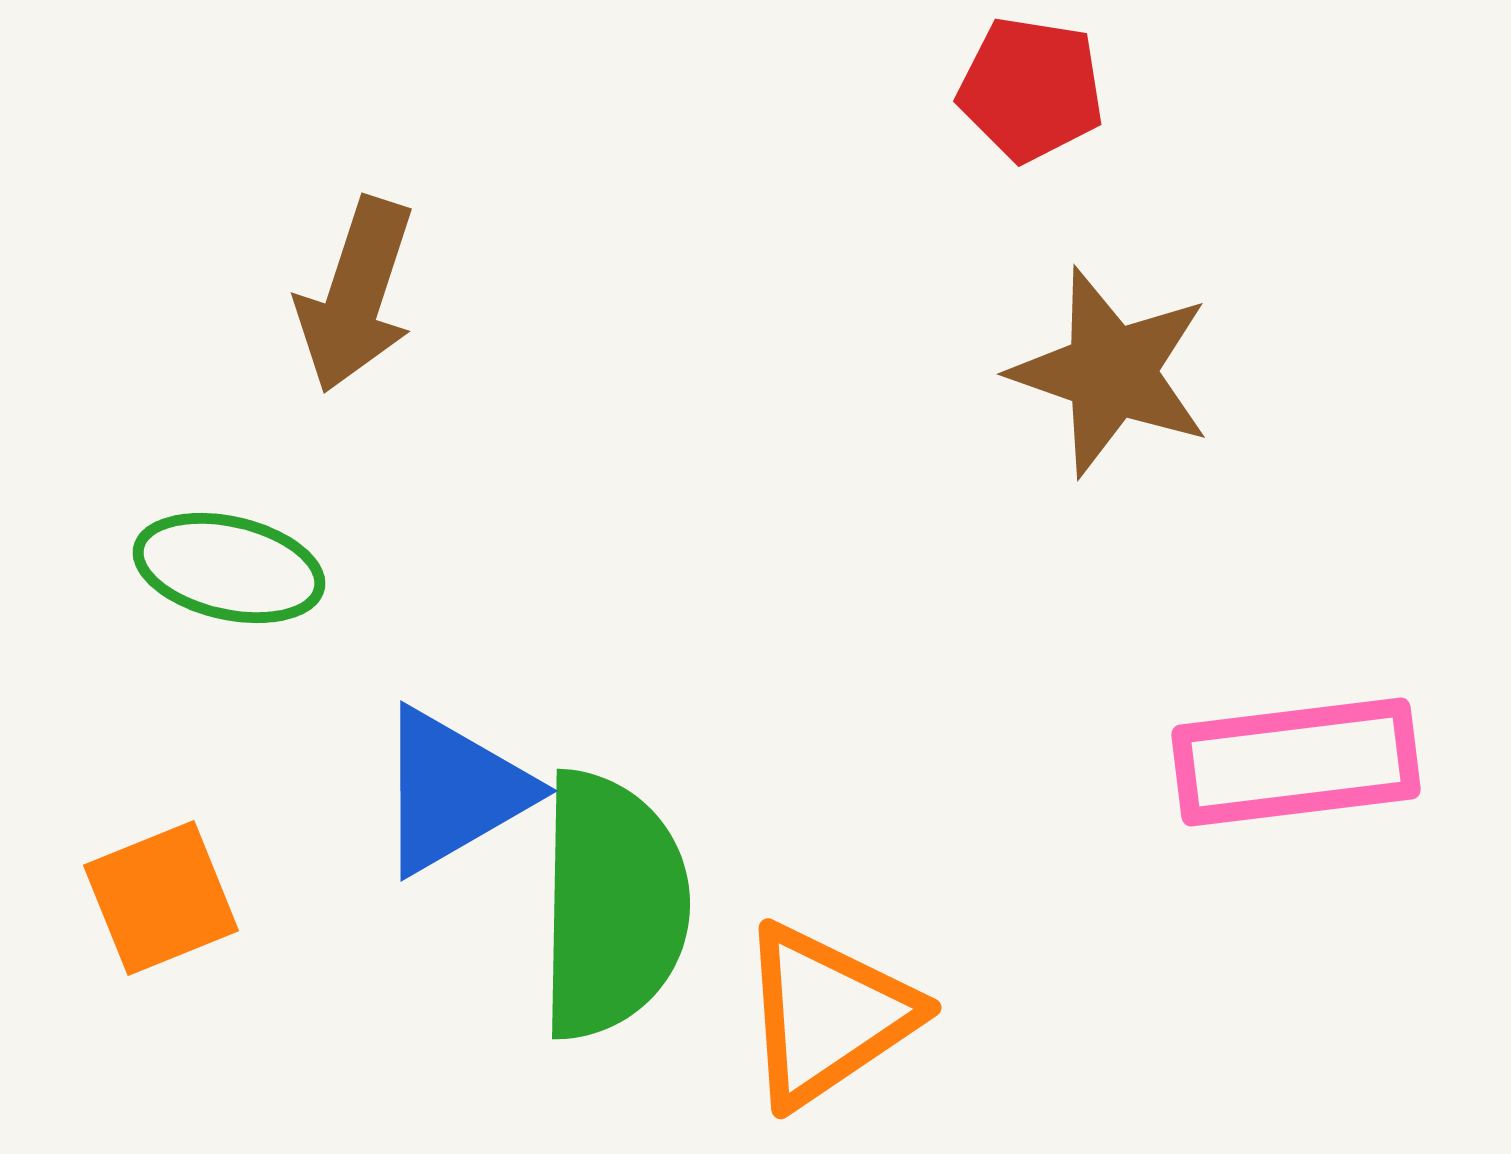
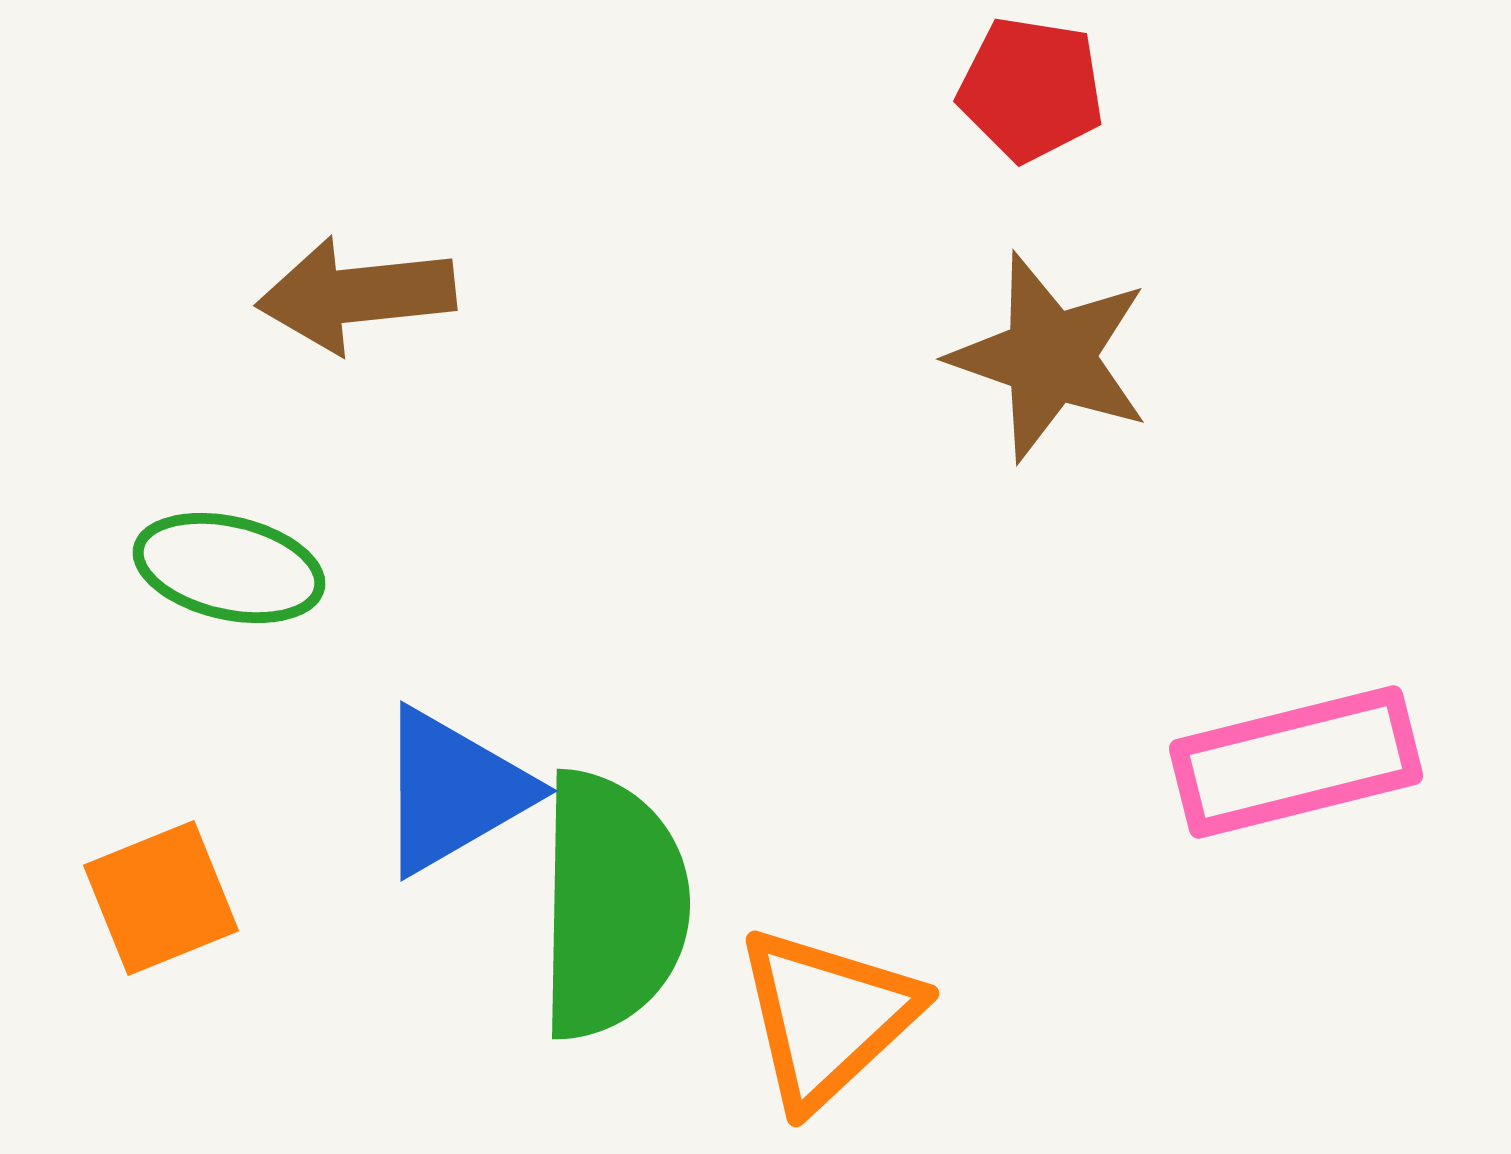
brown arrow: rotated 66 degrees clockwise
brown star: moved 61 px left, 15 px up
pink rectangle: rotated 7 degrees counterclockwise
orange triangle: moved 2 px down; rotated 9 degrees counterclockwise
